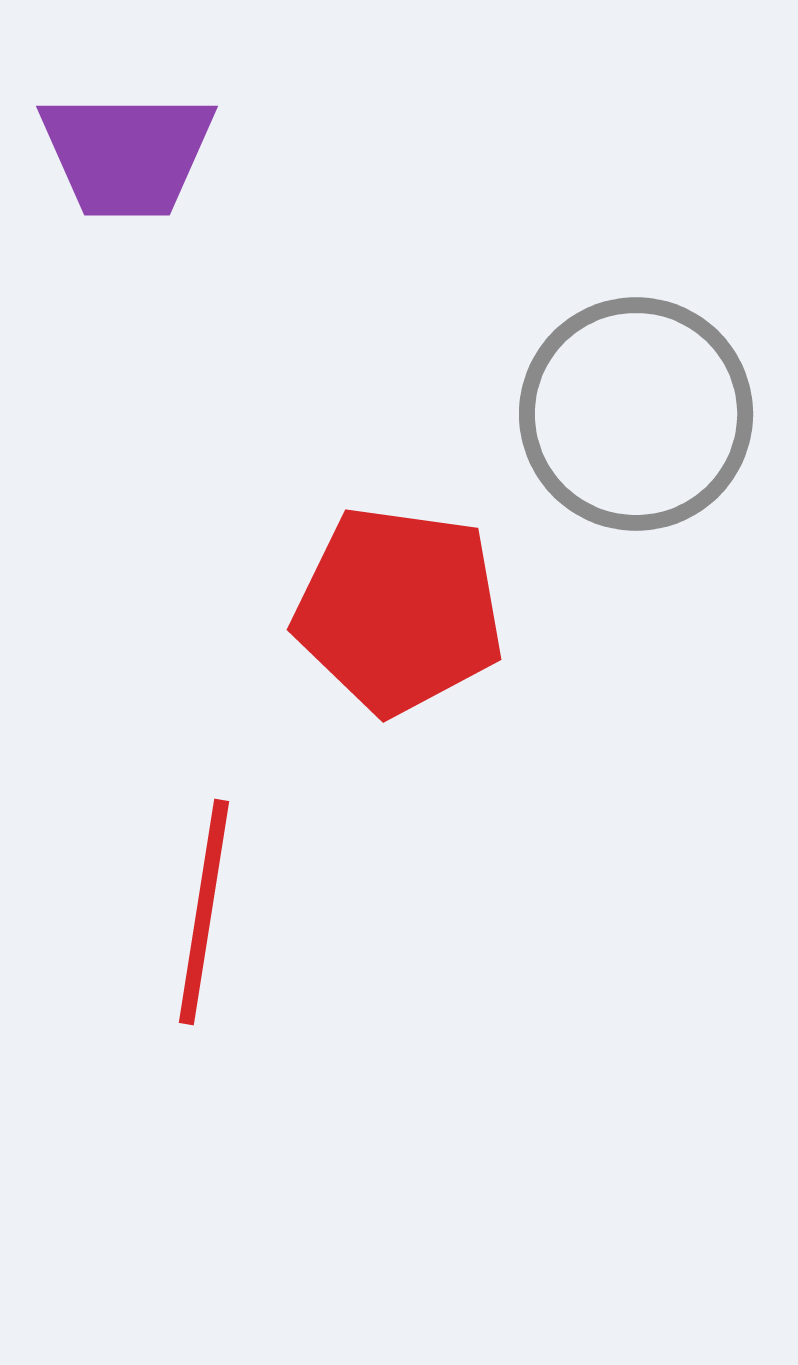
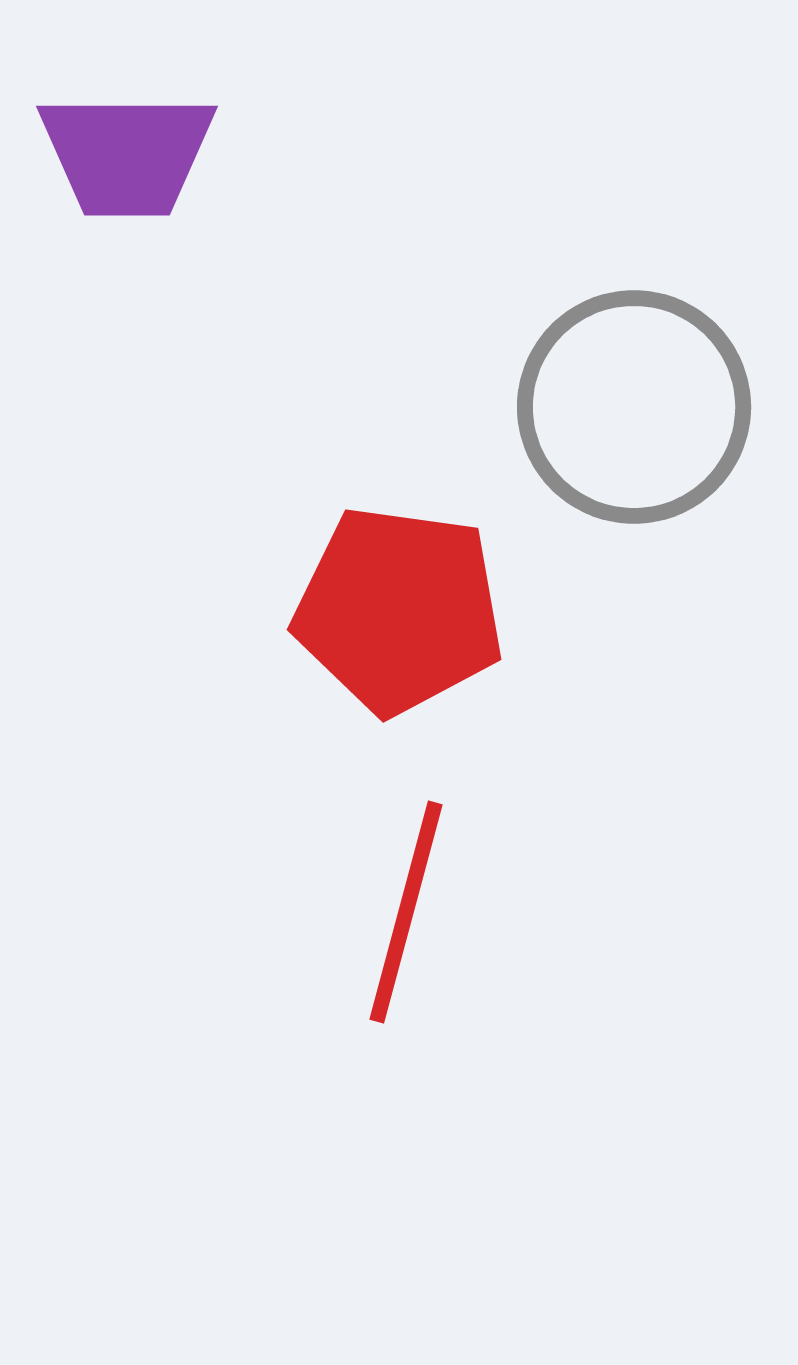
gray circle: moved 2 px left, 7 px up
red line: moved 202 px right; rotated 6 degrees clockwise
